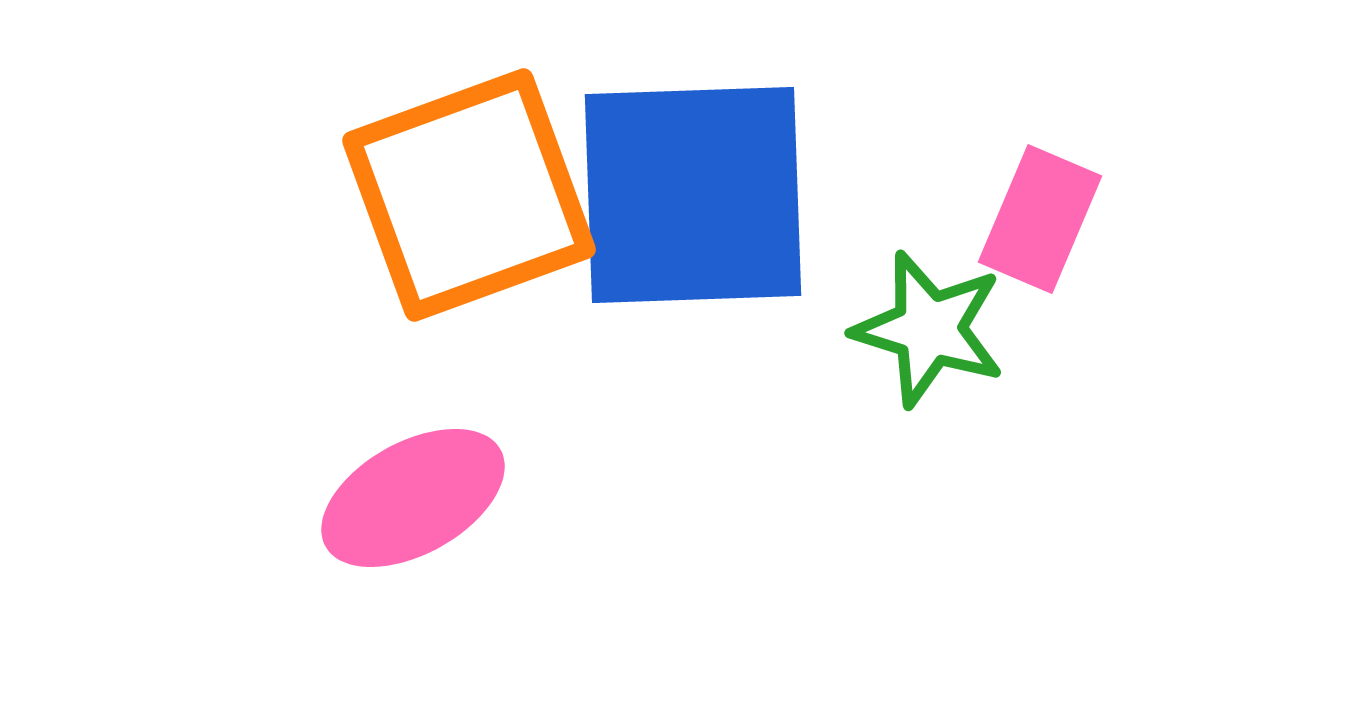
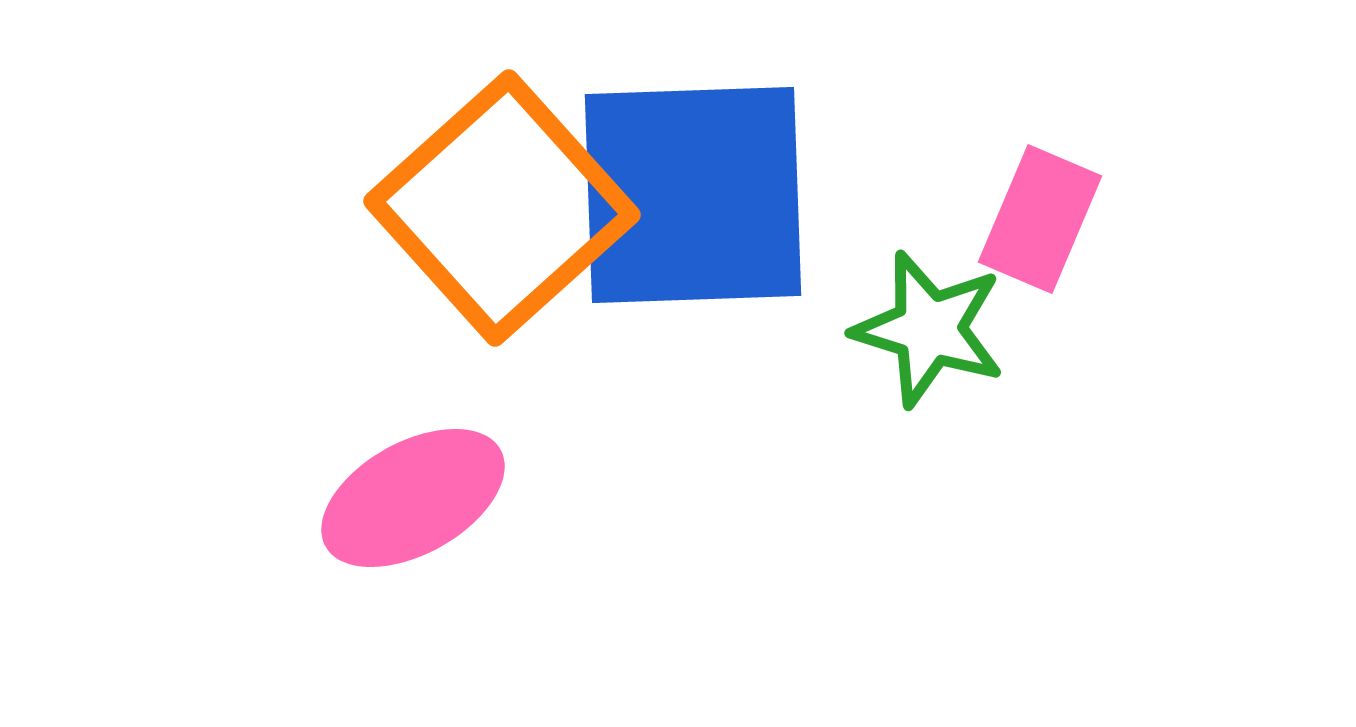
orange square: moved 33 px right, 13 px down; rotated 22 degrees counterclockwise
